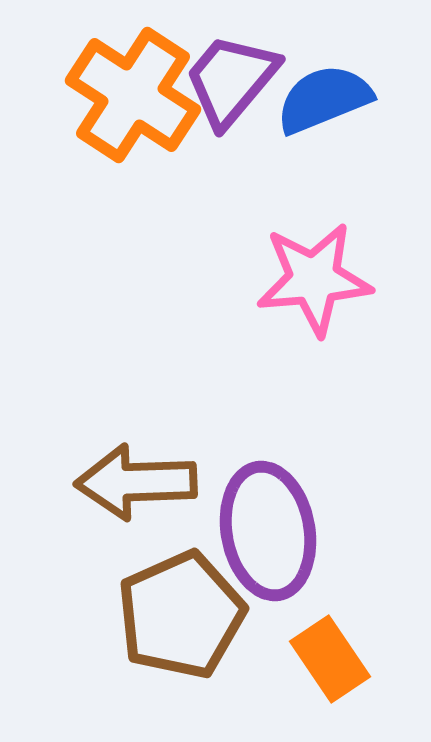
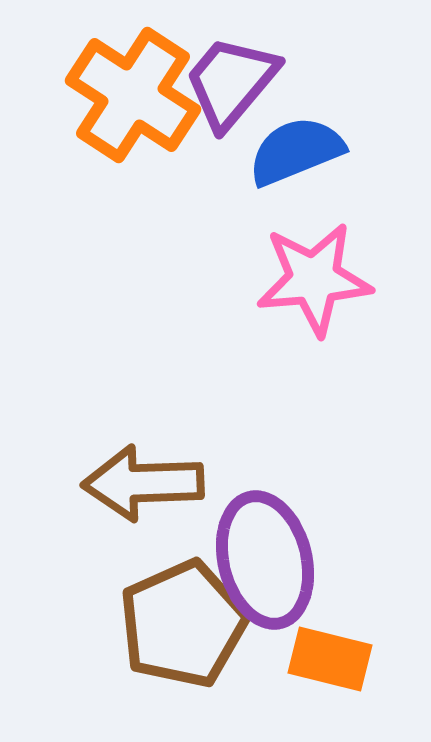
purple trapezoid: moved 2 px down
blue semicircle: moved 28 px left, 52 px down
brown arrow: moved 7 px right, 1 px down
purple ellipse: moved 3 px left, 29 px down; rotated 4 degrees counterclockwise
brown pentagon: moved 2 px right, 9 px down
orange rectangle: rotated 42 degrees counterclockwise
